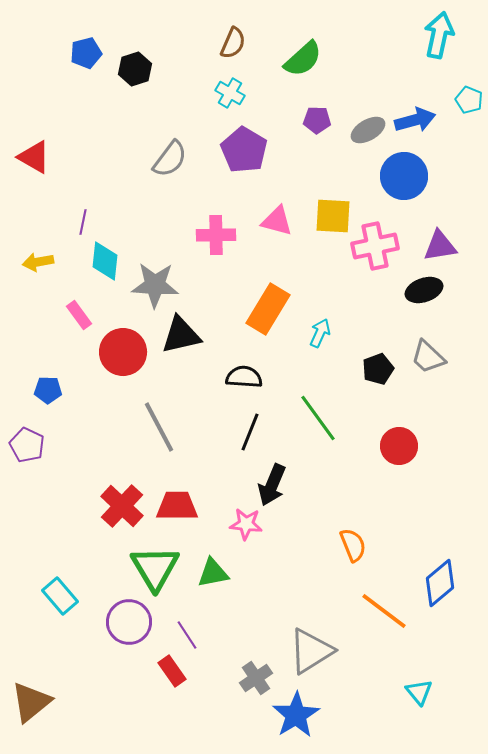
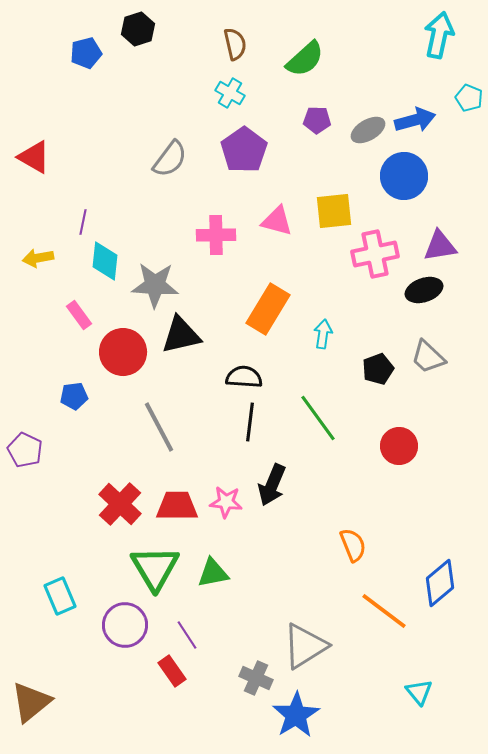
brown semicircle at (233, 43): moved 2 px right, 1 px down; rotated 36 degrees counterclockwise
green semicircle at (303, 59): moved 2 px right
black hexagon at (135, 69): moved 3 px right, 40 px up
cyan pentagon at (469, 100): moved 2 px up
purple pentagon at (244, 150): rotated 6 degrees clockwise
yellow square at (333, 216): moved 1 px right, 5 px up; rotated 9 degrees counterclockwise
pink cross at (375, 246): moved 8 px down
yellow arrow at (38, 262): moved 4 px up
cyan arrow at (320, 333): moved 3 px right, 1 px down; rotated 16 degrees counterclockwise
blue pentagon at (48, 390): moved 26 px right, 6 px down; rotated 8 degrees counterclockwise
black line at (250, 432): moved 10 px up; rotated 15 degrees counterclockwise
purple pentagon at (27, 445): moved 2 px left, 5 px down
red cross at (122, 506): moved 2 px left, 2 px up
pink star at (246, 524): moved 20 px left, 22 px up
cyan rectangle at (60, 596): rotated 18 degrees clockwise
purple circle at (129, 622): moved 4 px left, 3 px down
gray triangle at (311, 651): moved 6 px left, 5 px up
gray cross at (256, 678): rotated 32 degrees counterclockwise
